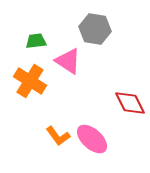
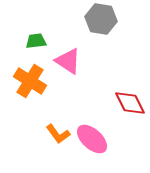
gray hexagon: moved 6 px right, 10 px up
orange L-shape: moved 2 px up
